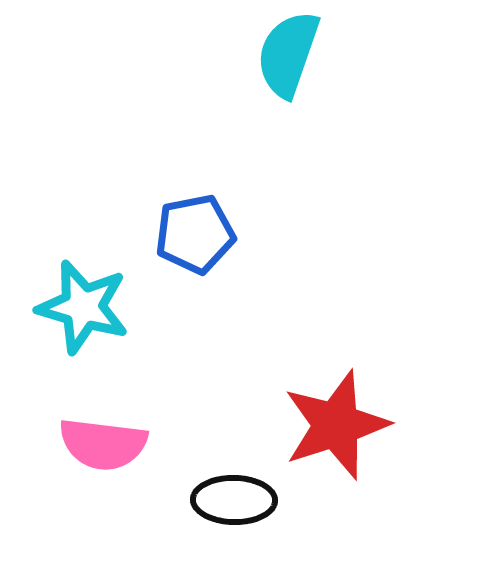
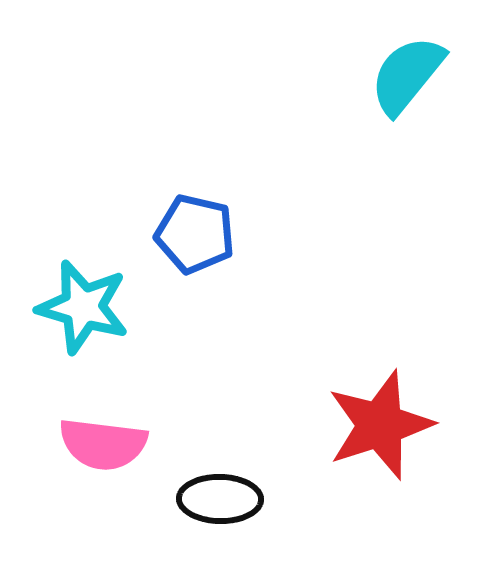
cyan semicircle: moved 119 px right, 21 px down; rotated 20 degrees clockwise
blue pentagon: rotated 24 degrees clockwise
red star: moved 44 px right
black ellipse: moved 14 px left, 1 px up
